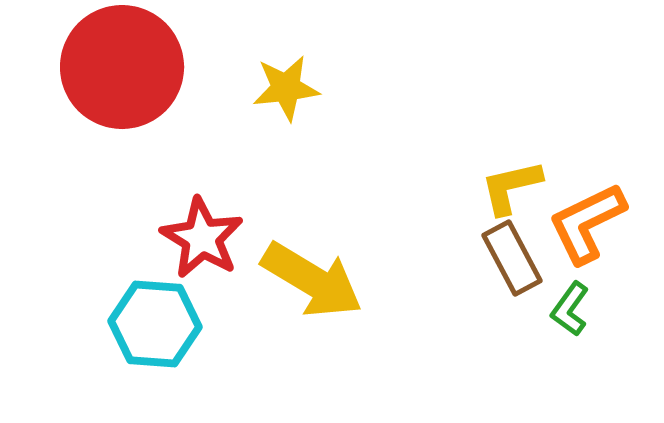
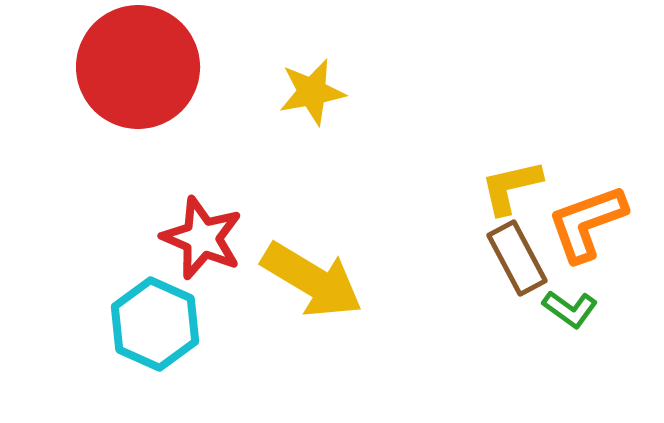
red circle: moved 16 px right
yellow star: moved 26 px right, 4 px down; rotated 4 degrees counterclockwise
orange L-shape: rotated 6 degrees clockwise
red star: rotated 8 degrees counterclockwise
brown rectangle: moved 5 px right
green L-shape: rotated 90 degrees counterclockwise
cyan hexagon: rotated 20 degrees clockwise
